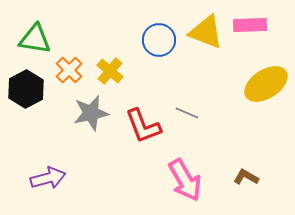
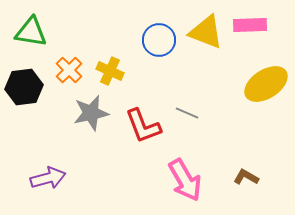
green triangle: moved 4 px left, 7 px up
yellow cross: rotated 16 degrees counterclockwise
black hexagon: moved 2 px left, 2 px up; rotated 21 degrees clockwise
